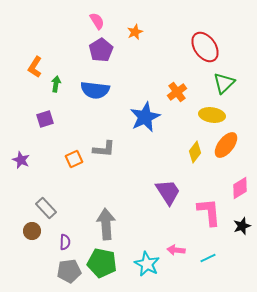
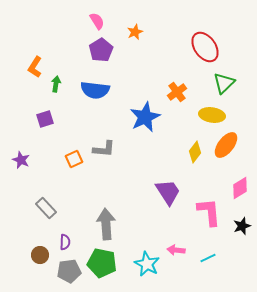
brown circle: moved 8 px right, 24 px down
